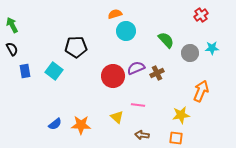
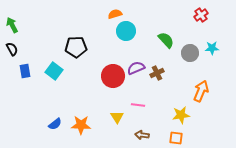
yellow triangle: rotated 16 degrees clockwise
